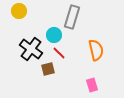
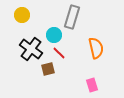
yellow circle: moved 3 px right, 4 px down
orange semicircle: moved 2 px up
